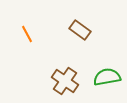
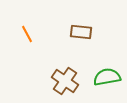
brown rectangle: moved 1 px right, 2 px down; rotated 30 degrees counterclockwise
